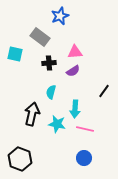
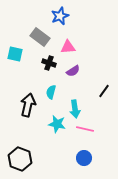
pink triangle: moved 7 px left, 5 px up
black cross: rotated 24 degrees clockwise
cyan arrow: rotated 12 degrees counterclockwise
black arrow: moved 4 px left, 9 px up
